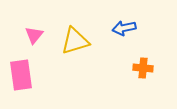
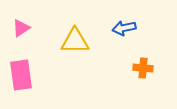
pink triangle: moved 13 px left, 7 px up; rotated 18 degrees clockwise
yellow triangle: rotated 16 degrees clockwise
